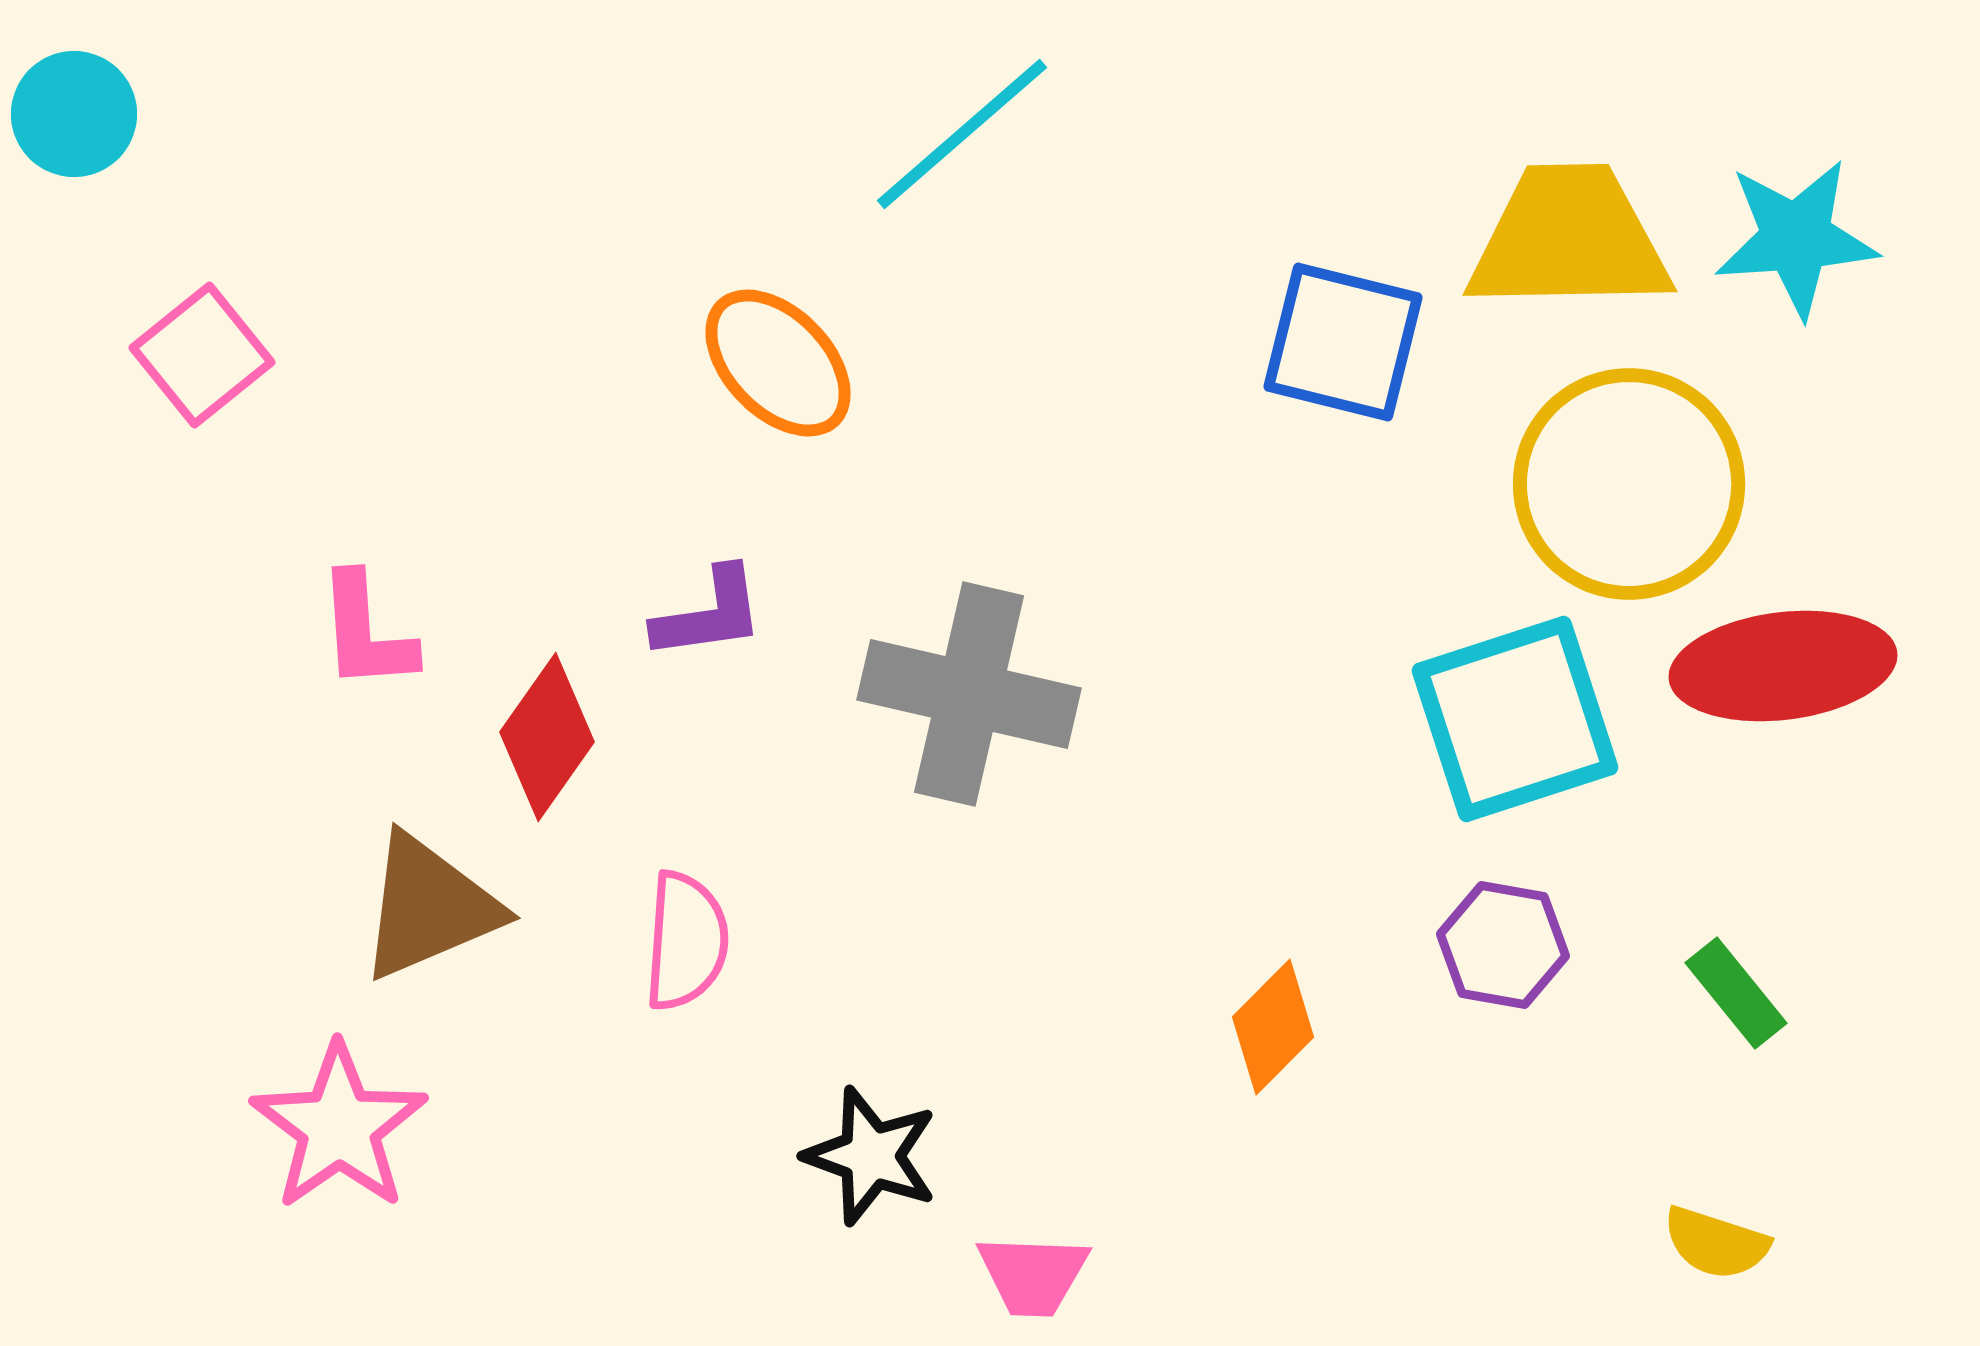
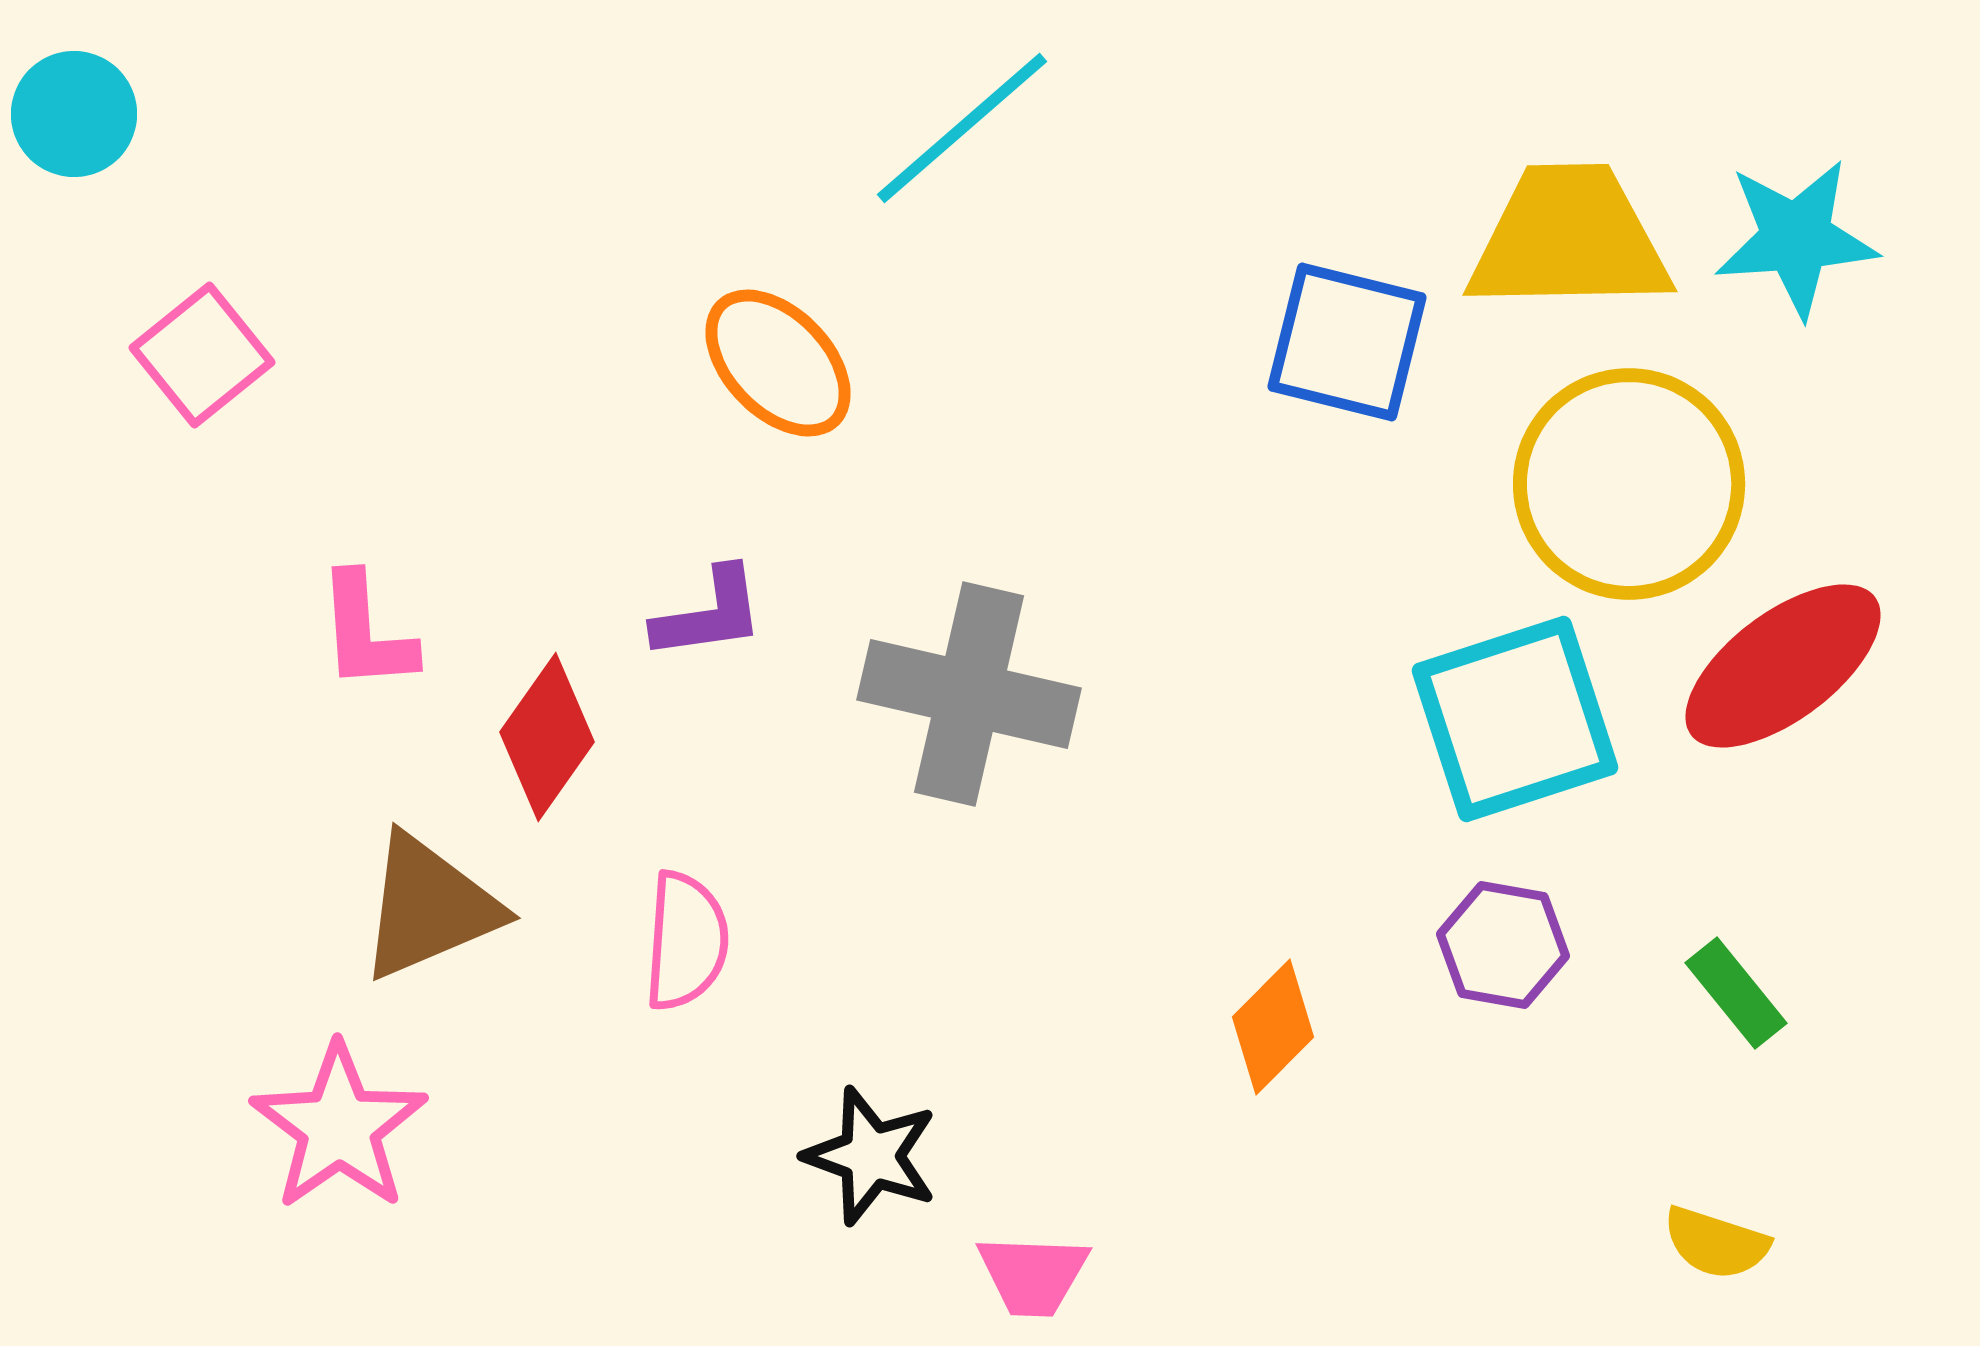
cyan line: moved 6 px up
blue square: moved 4 px right
red ellipse: rotated 30 degrees counterclockwise
